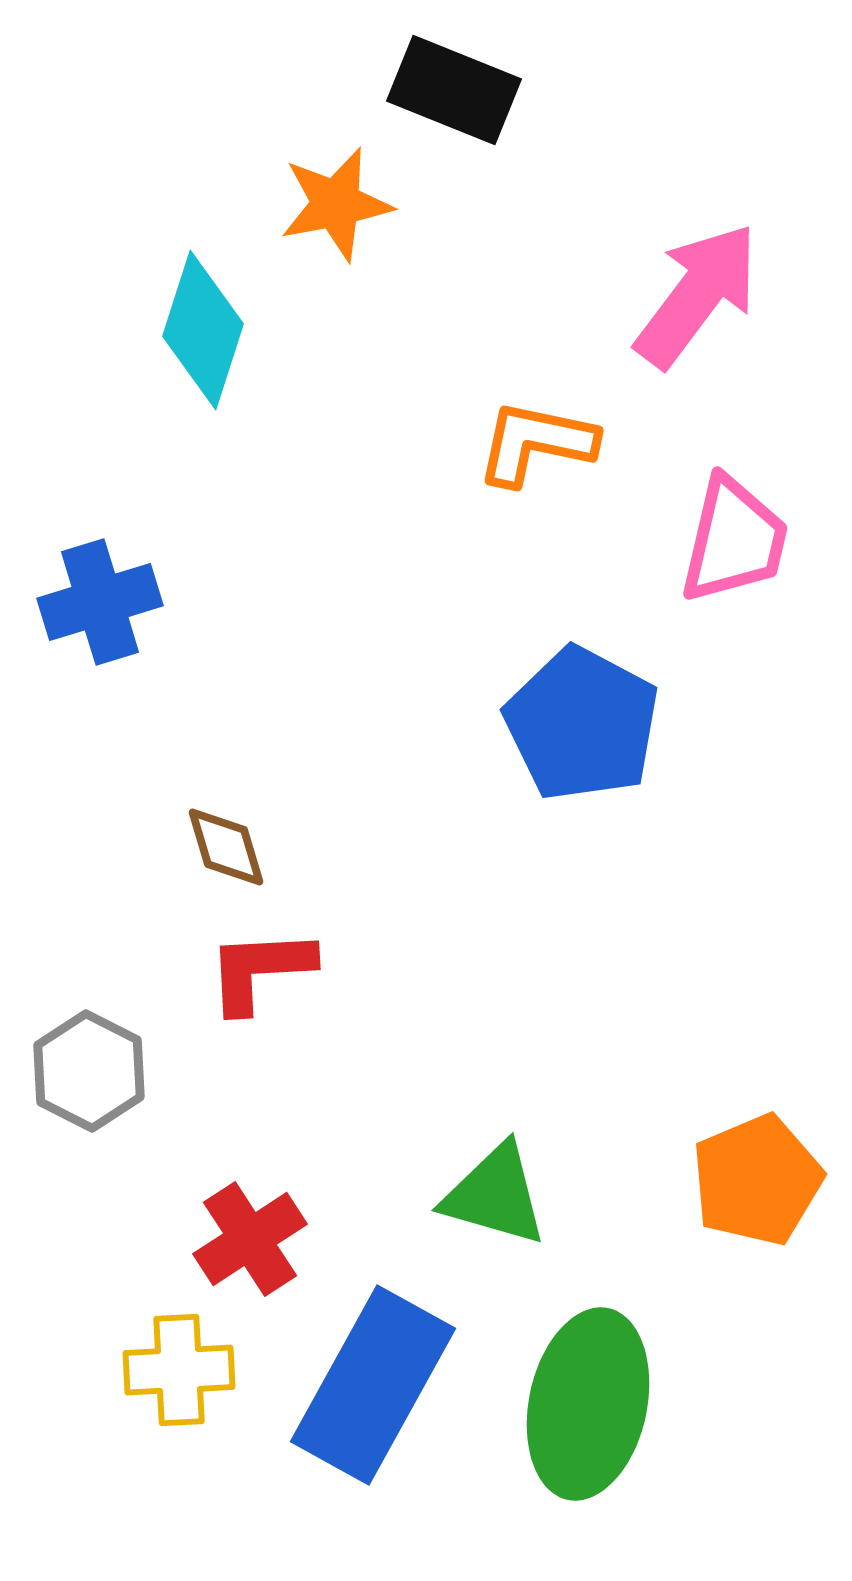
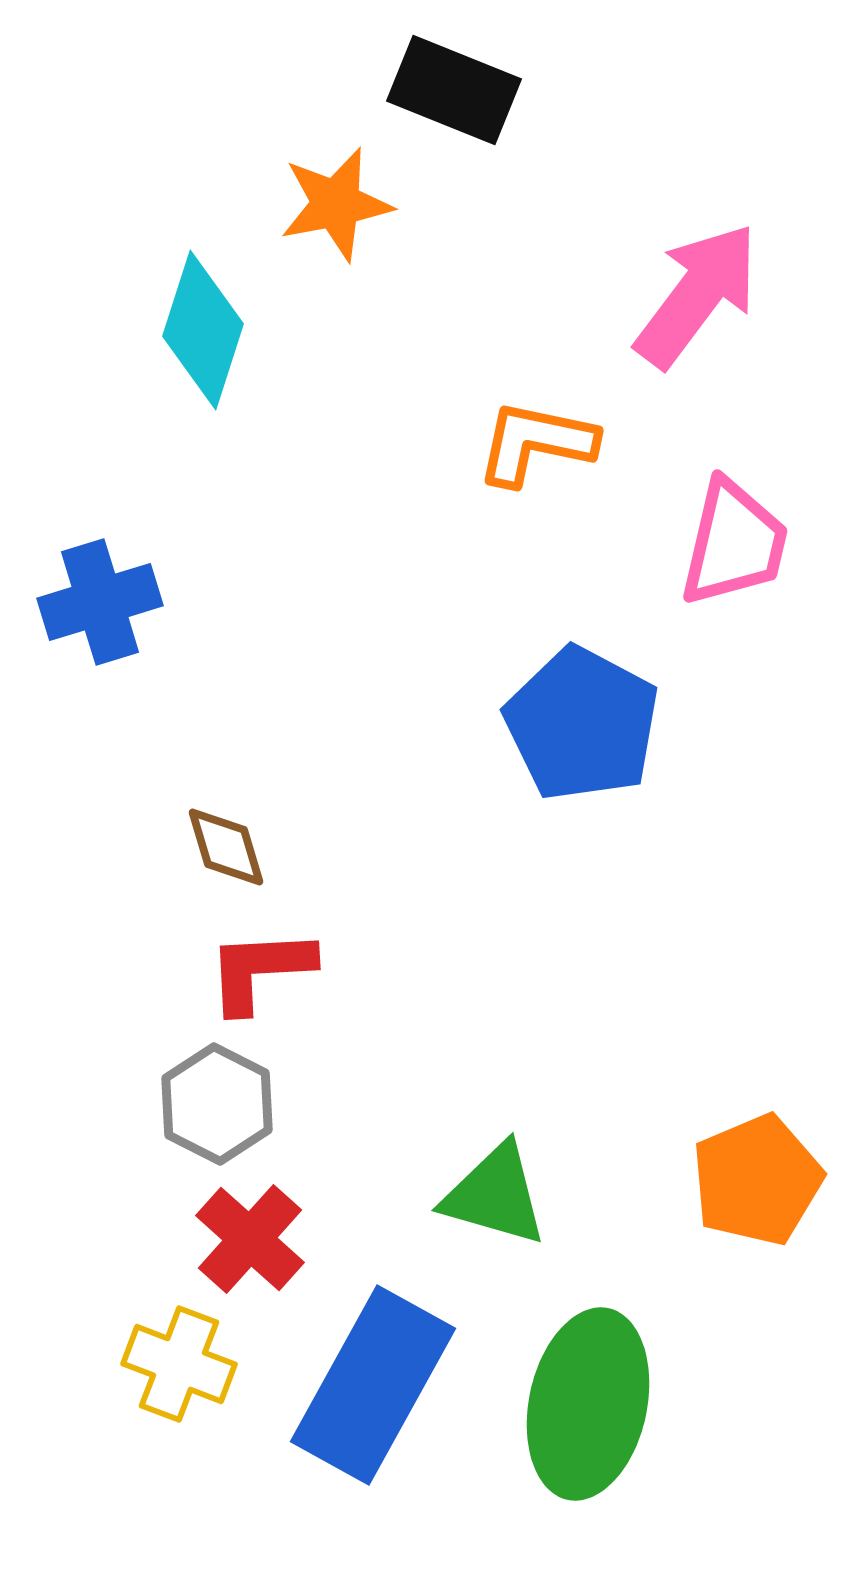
pink trapezoid: moved 3 px down
gray hexagon: moved 128 px right, 33 px down
red cross: rotated 15 degrees counterclockwise
yellow cross: moved 6 px up; rotated 24 degrees clockwise
